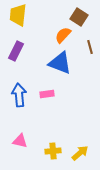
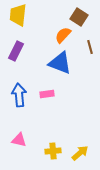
pink triangle: moved 1 px left, 1 px up
